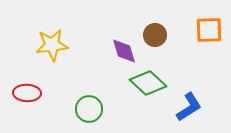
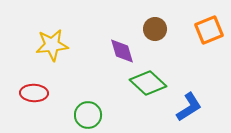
orange square: rotated 20 degrees counterclockwise
brown circle: moved 6 px up
purple diamond: moved 2 px left
red ellipse: moved 7 px right
green circle: moved 1 px left, 6 px down
